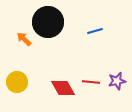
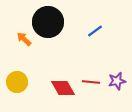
blue line: rotated 21 degrees counterclockwise
